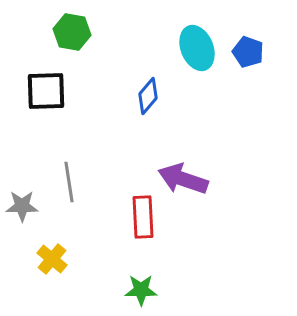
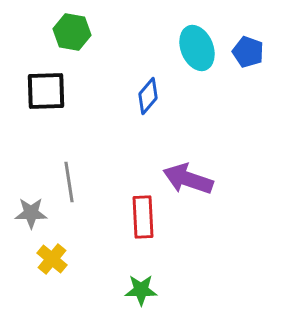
purple arrow: moved 5 px right
gray star: moved 9 px right, 7 px down
